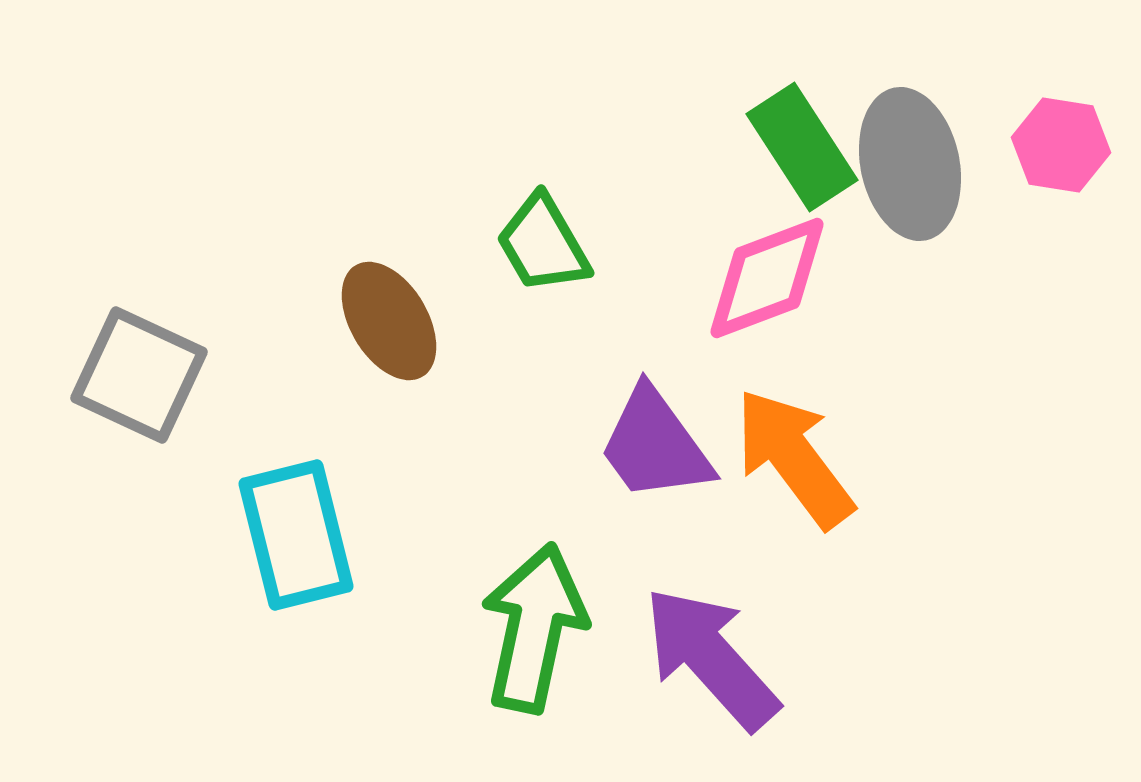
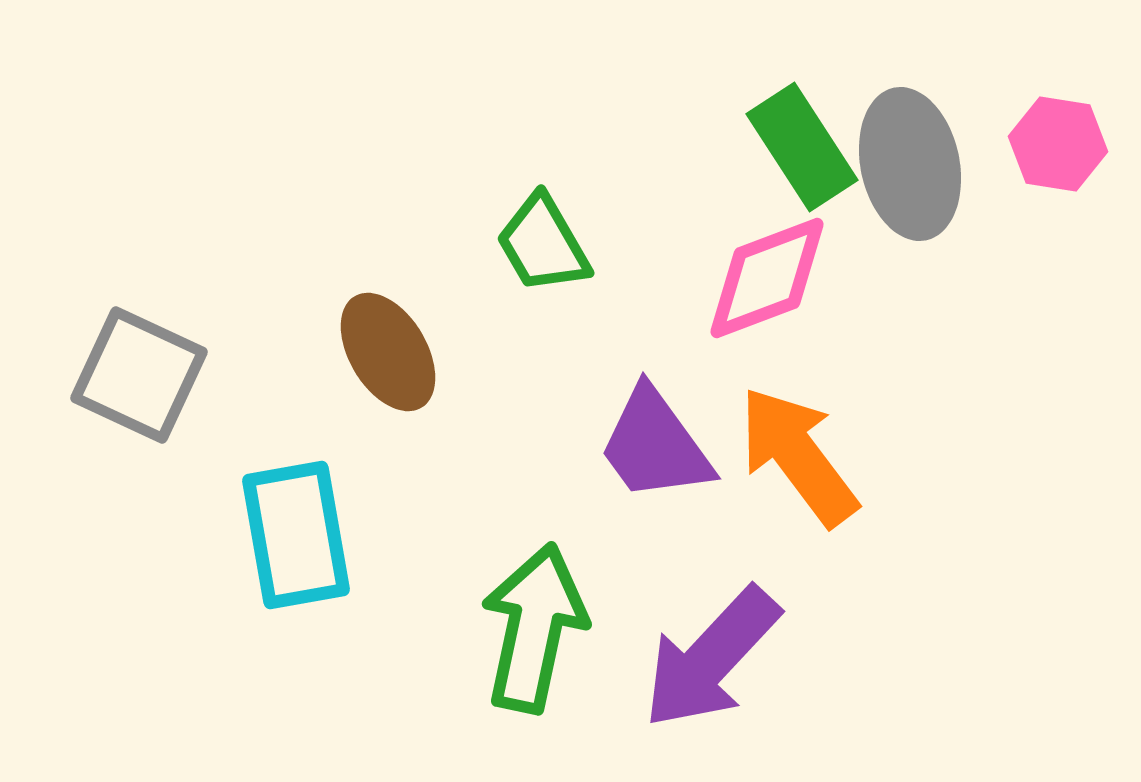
pink hexagon: moved 3 px left, 1 px up
brown ellipse: moved 1 px left, 31 px down
orange arrow: moved 4 px right, 2 px up
cyan rectangle: rotated 4 degrees clockwise
purple arrow: rotated 95 degrees counterclockwise
